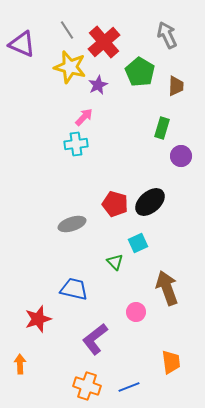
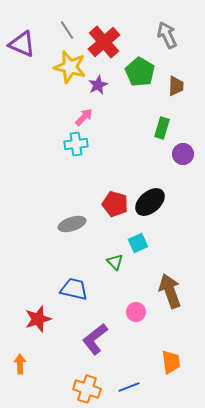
purple circle: moved 2 px right, 2 px up
brown arrow: moved 3 px right, 3 px down
orange cross: moved 3 px down
